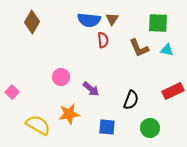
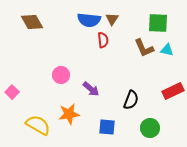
brown diamond: rotated 60 degrees counterclockwise
brown L-shape: moved 5 px right
pink circle: moved 2 px up
